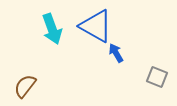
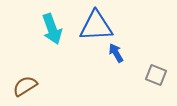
blue triangle: rotated 33 degrees counterclockwise
gray square: moved 1 px left, 2 px up
brown semicircle: rotated 20 degrees clockwise
